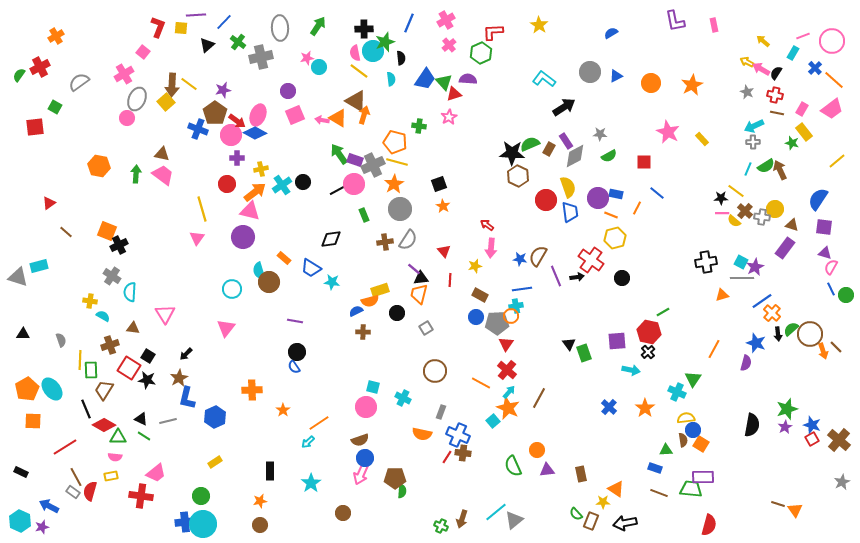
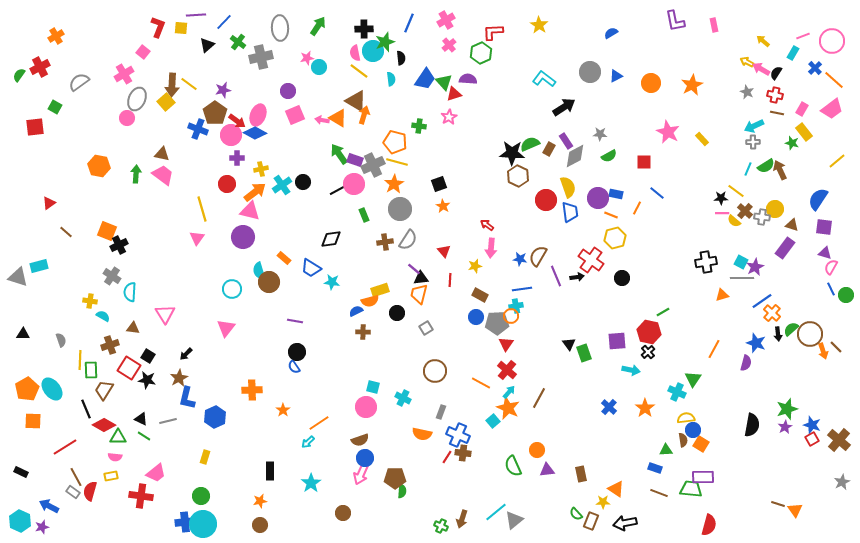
yellow rectangle at (215, 462): moved 10 px left, 5 px up; rotated 40 degrees counterclockwise
